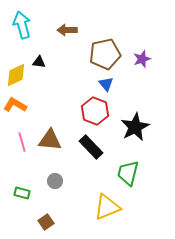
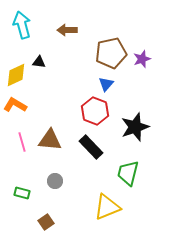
brown pentagon: moved 6 px right, 1 px up
blue triangle: rotated 21 degrees clockwise
black star: rotated 8 degrees clockwise
